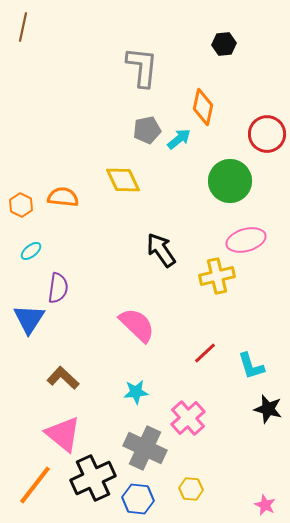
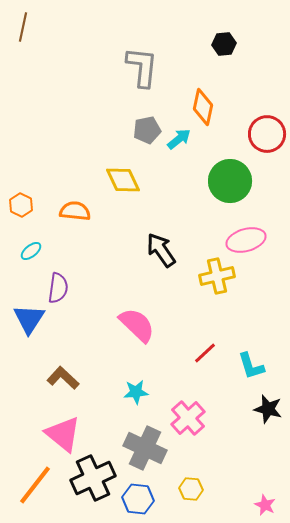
orange semicircle: moved 12 px right, 14 px down
